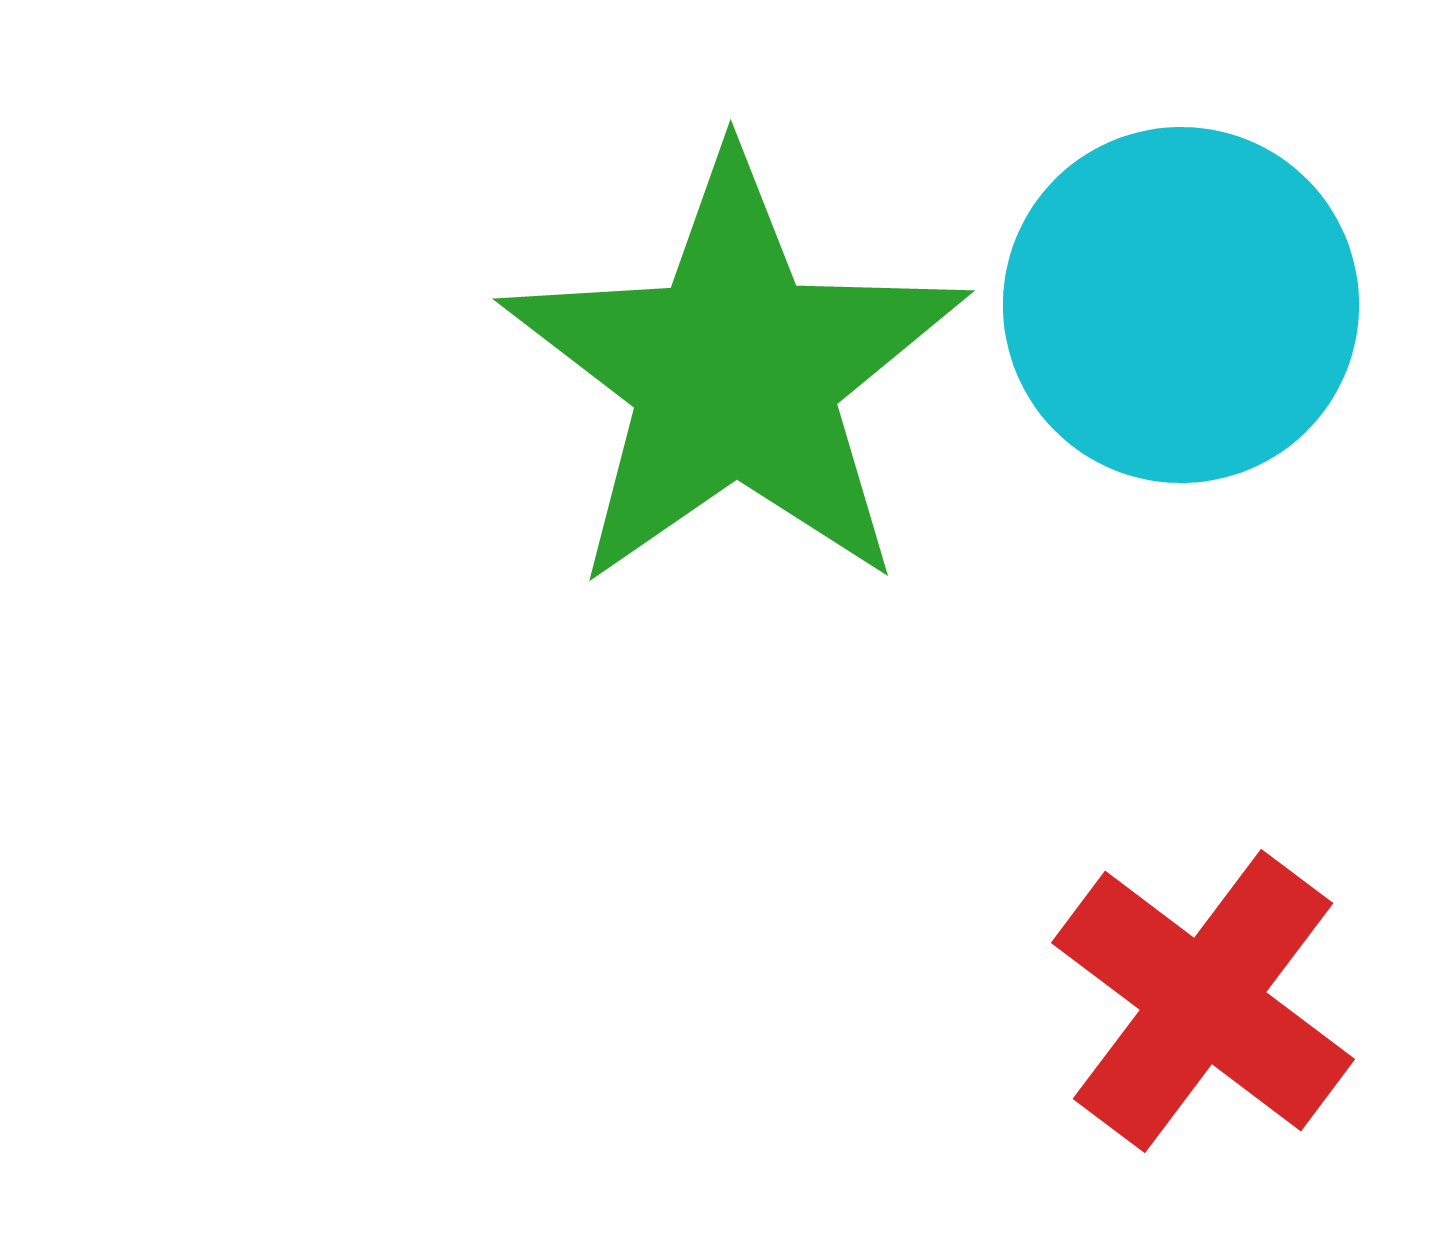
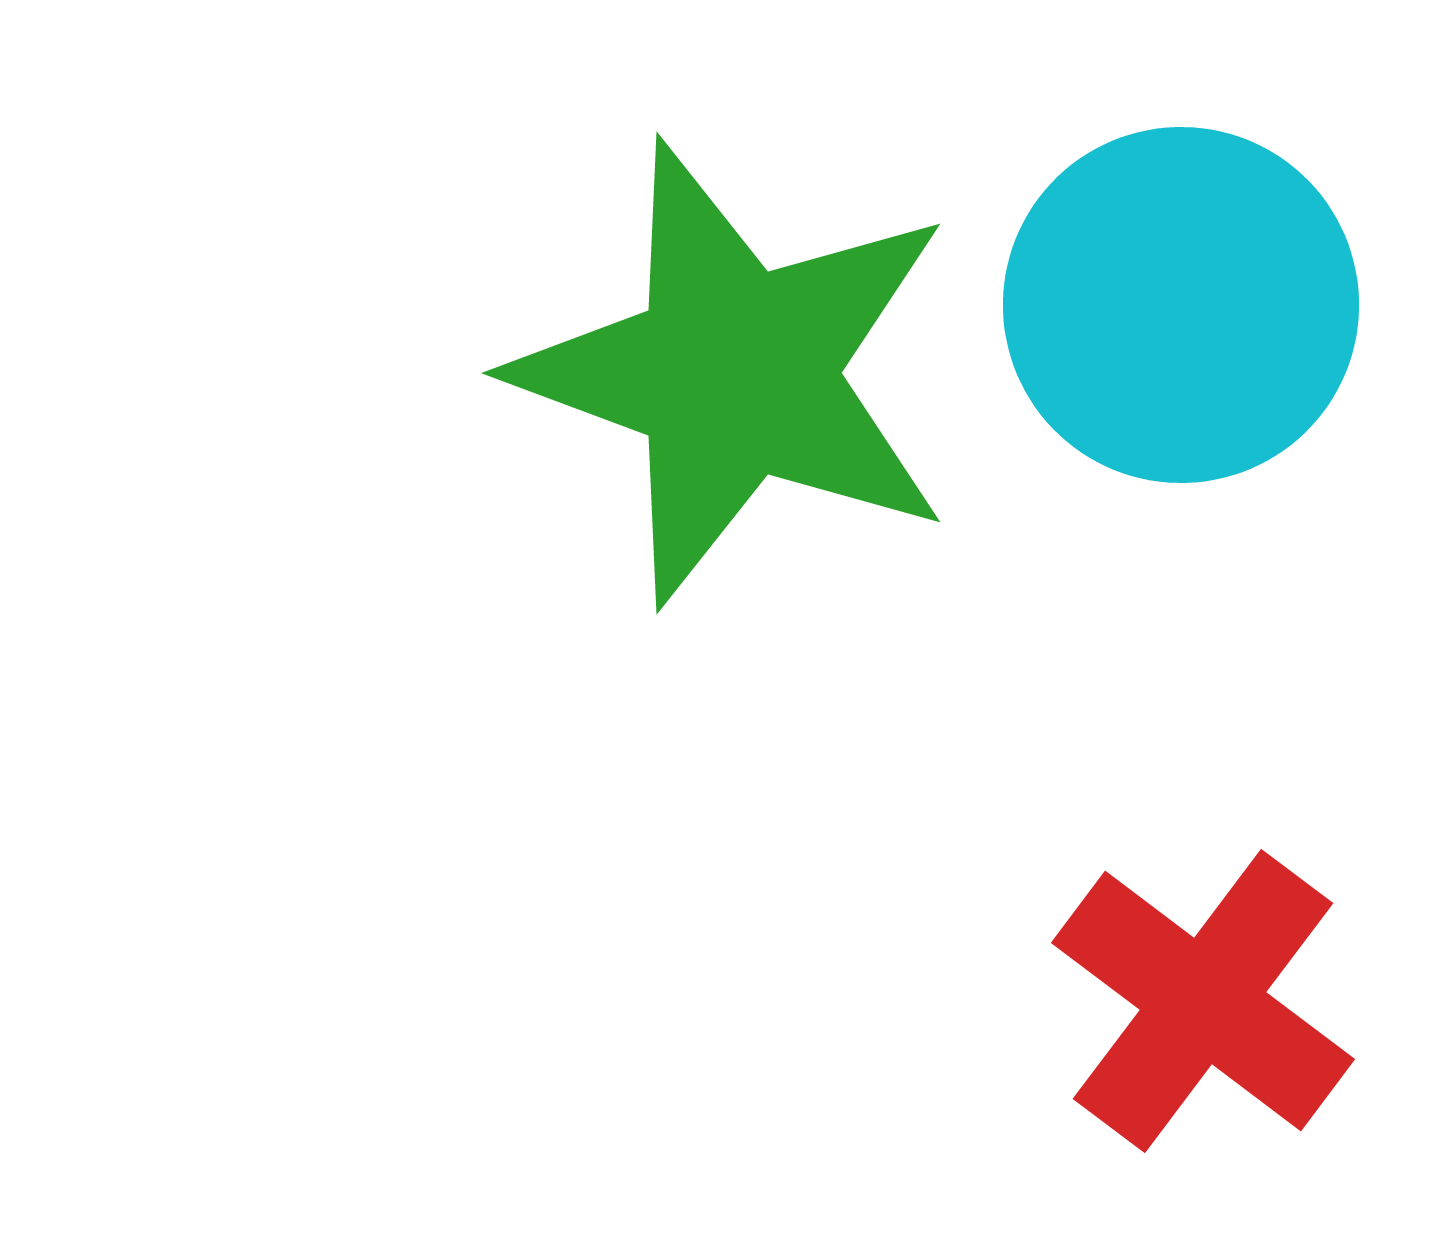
green star: rotated 17 degrees counterclockwise
